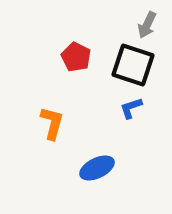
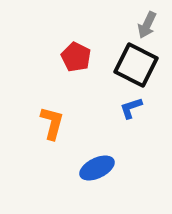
black square: moved 3 px right; rotated 9 degrees clockwise
